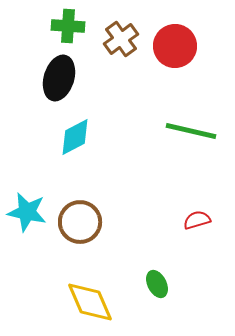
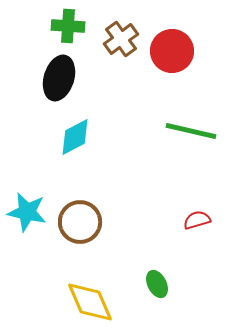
red circle: moved 3 px left, 5 px down
